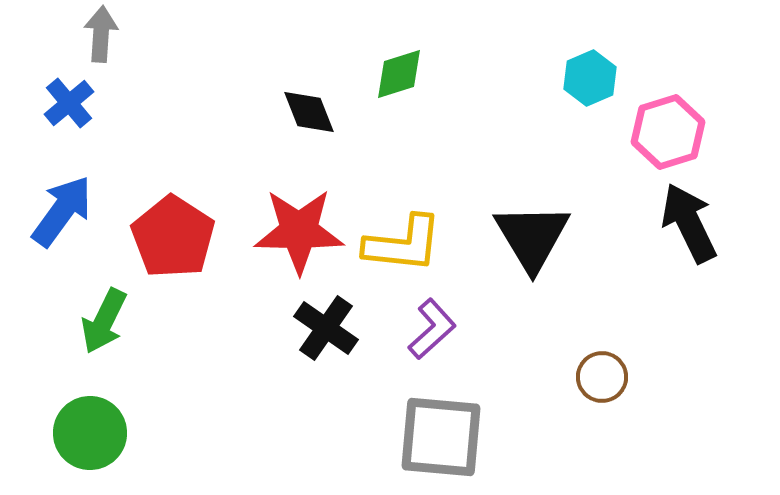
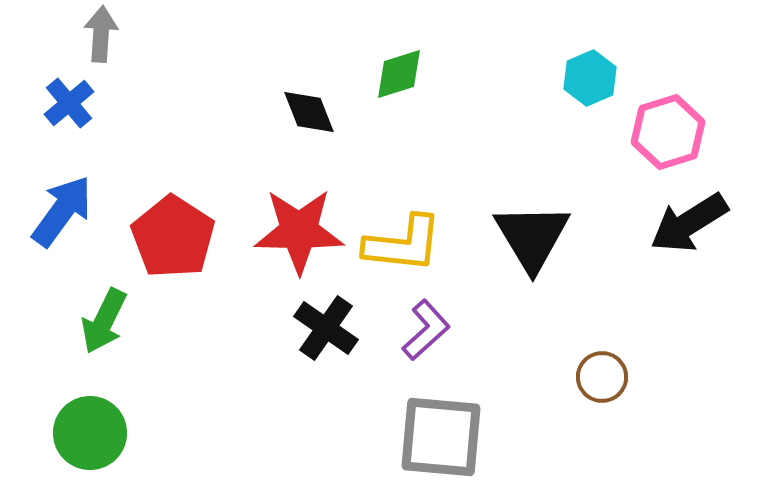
black arrow: rotated 96 degrees counterclockwise
purple L-shape: moved 6 px left, 1 px down
